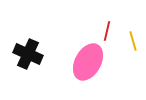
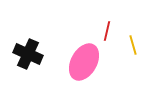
yellow line: moved 4 px down
pink ellipse: moved 4 px left
